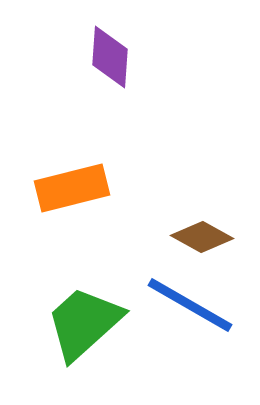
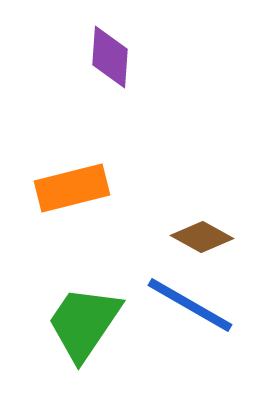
green trapezoid: rotated 14 degrees counterclockwise
